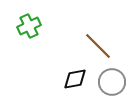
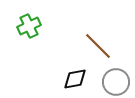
gray circle: moved 4 px right
